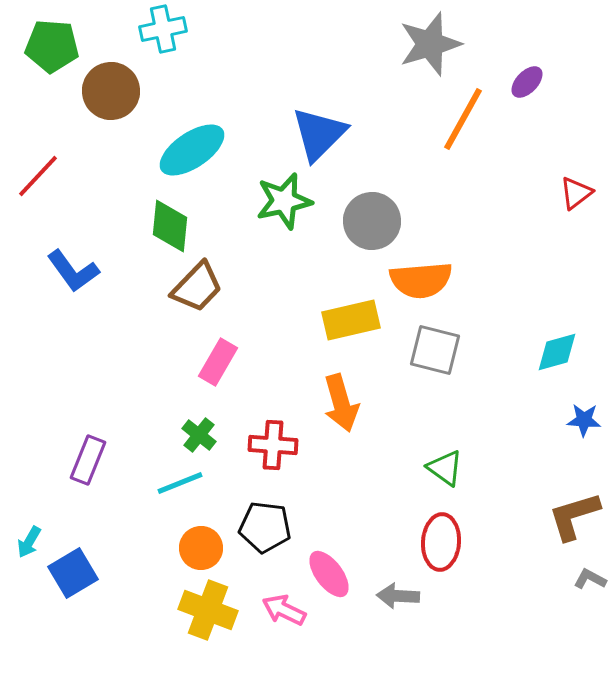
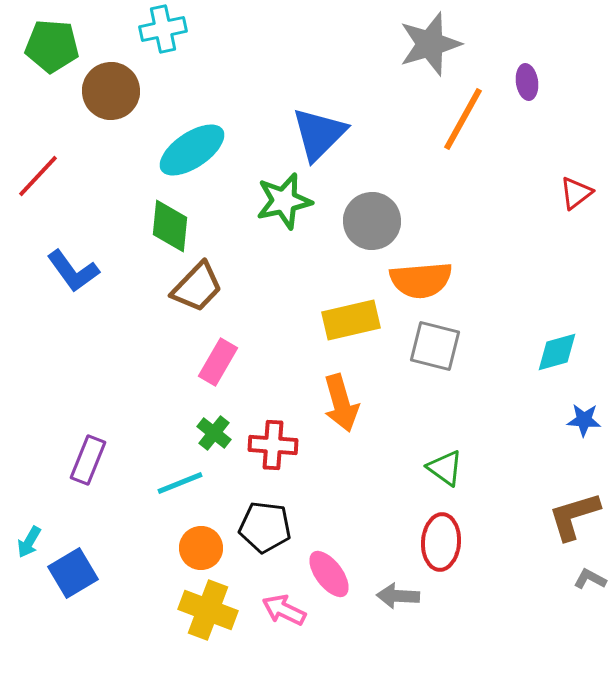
purple ellipse: rotated 52 degrees counterclockwise
gray square: moved 4 px up
green cross: moved 15 px right, 2 px up
